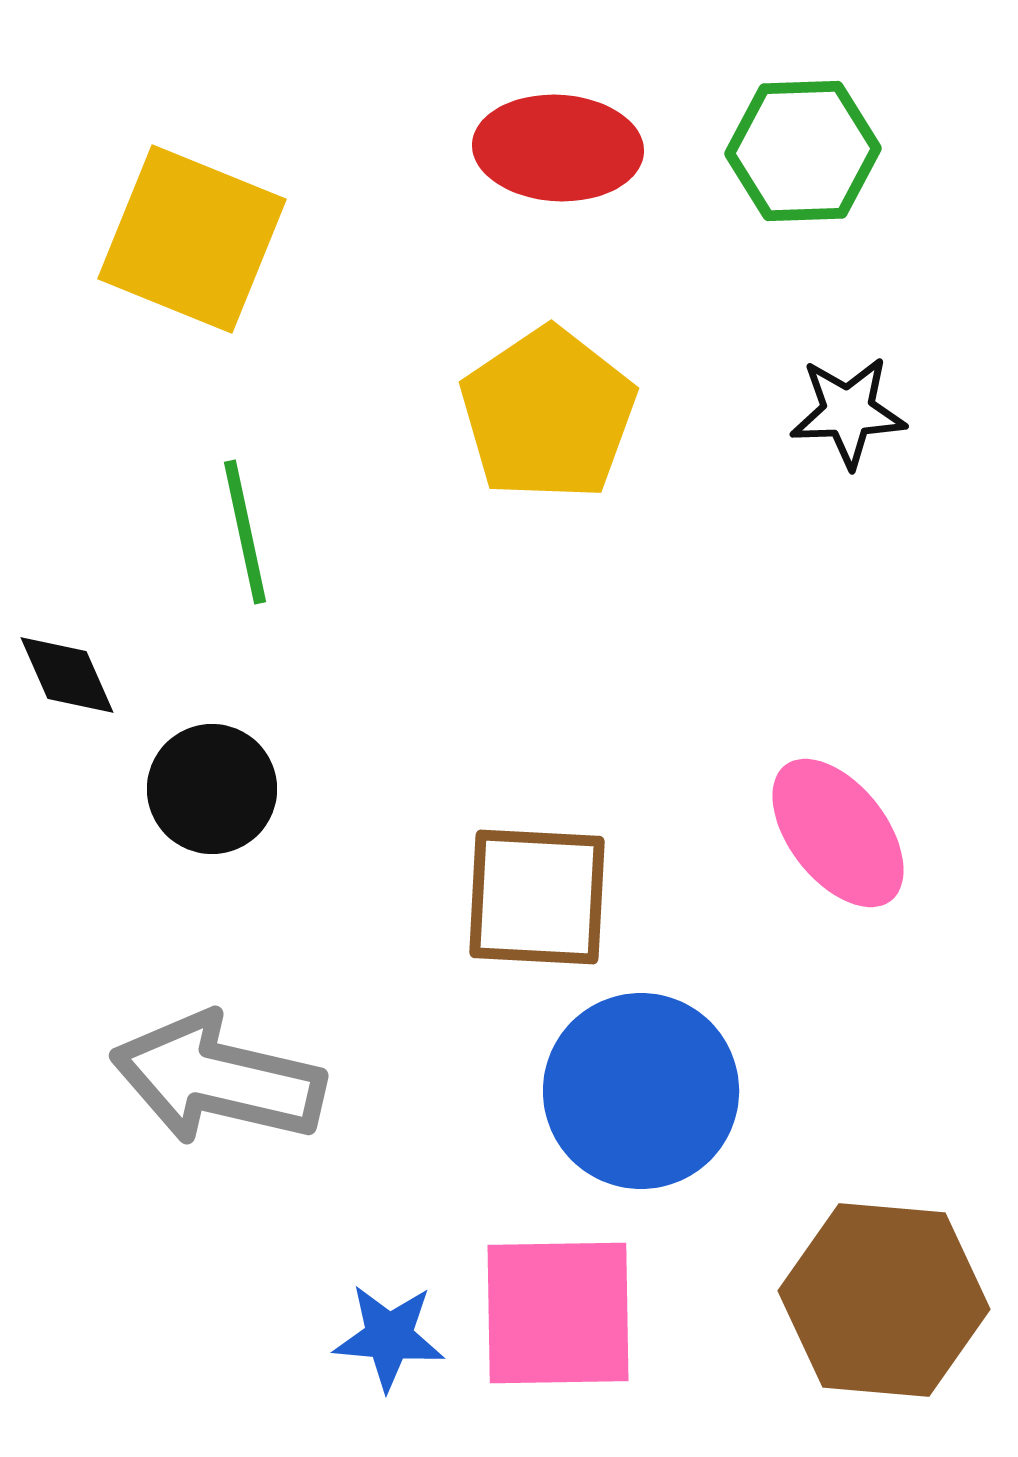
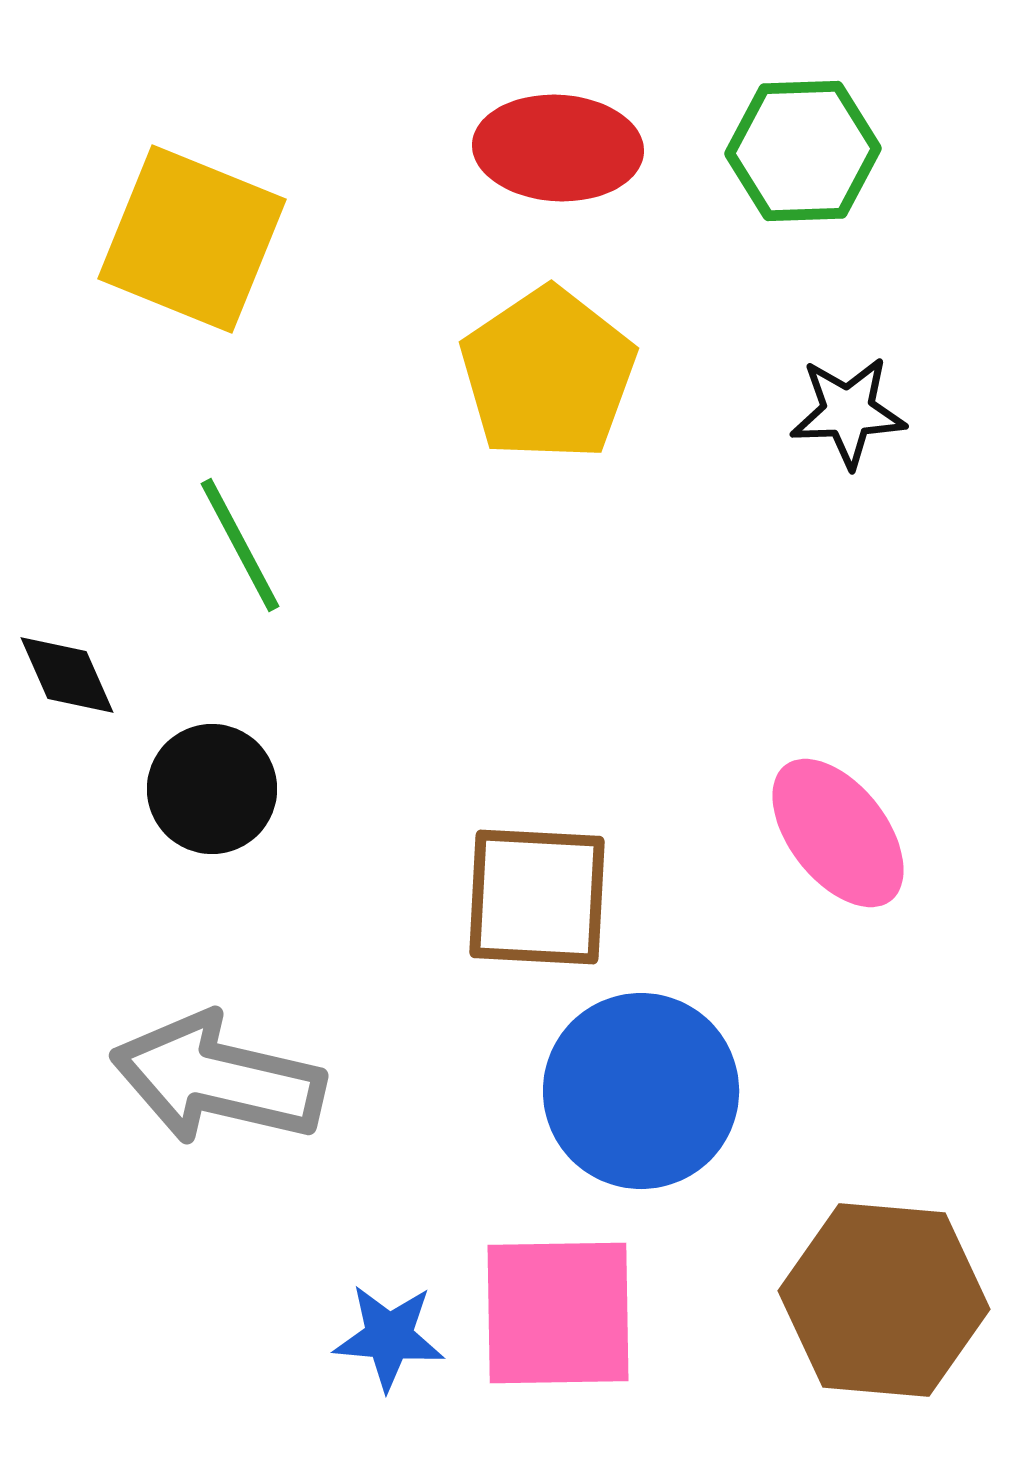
yellow pentagon: moved 40 px up
green line: moved 5 px left, 13 px down; rotated 16 degrees counterclockwise
